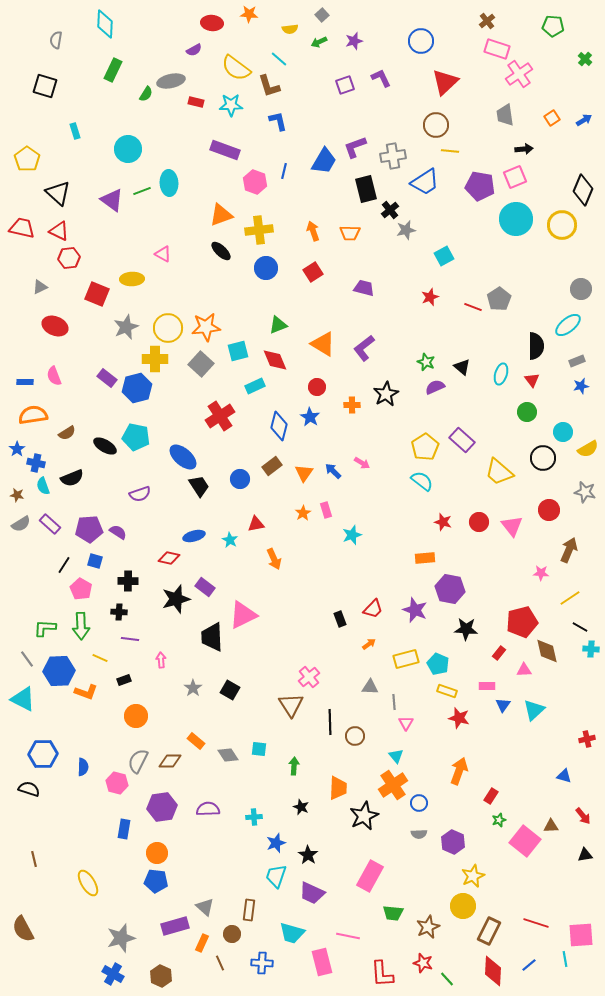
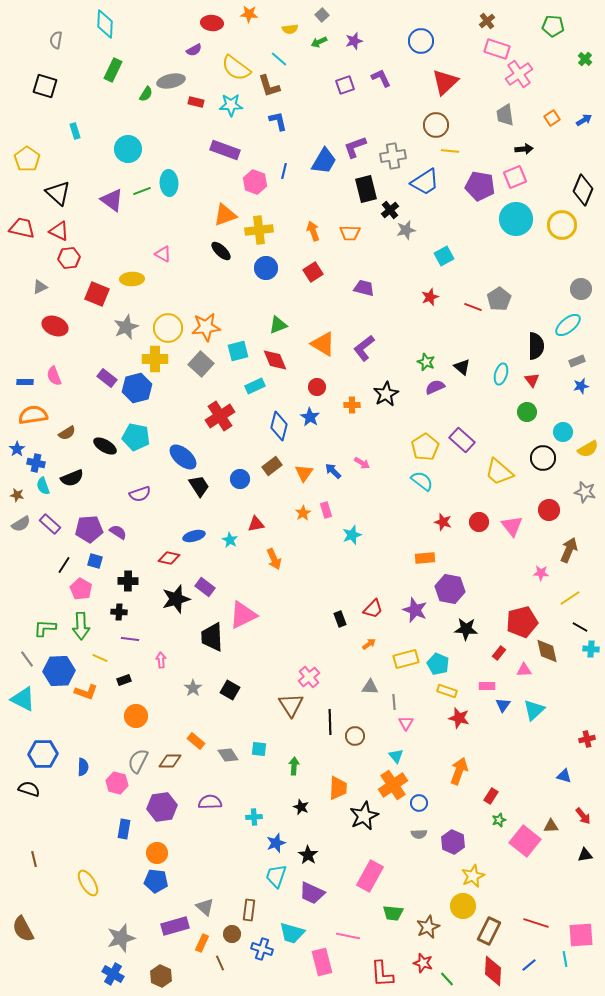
orange triangle at (221, 215): moved 4 px right
purple semicircle at (208, 809): moved 2 px right, 7 px up
blue cross at (262, 963): moved 14 px up; rotated 15 degrees clockwise
